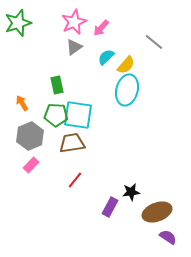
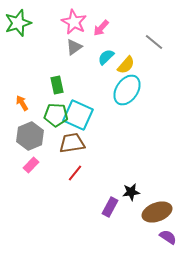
pink star: rotated 20 degrees counterclockwise
cyan ellipse: rotated 20 degrees clockwise
cyan square: rotated 16 degrees clockwise
red line: moved 7 px up
